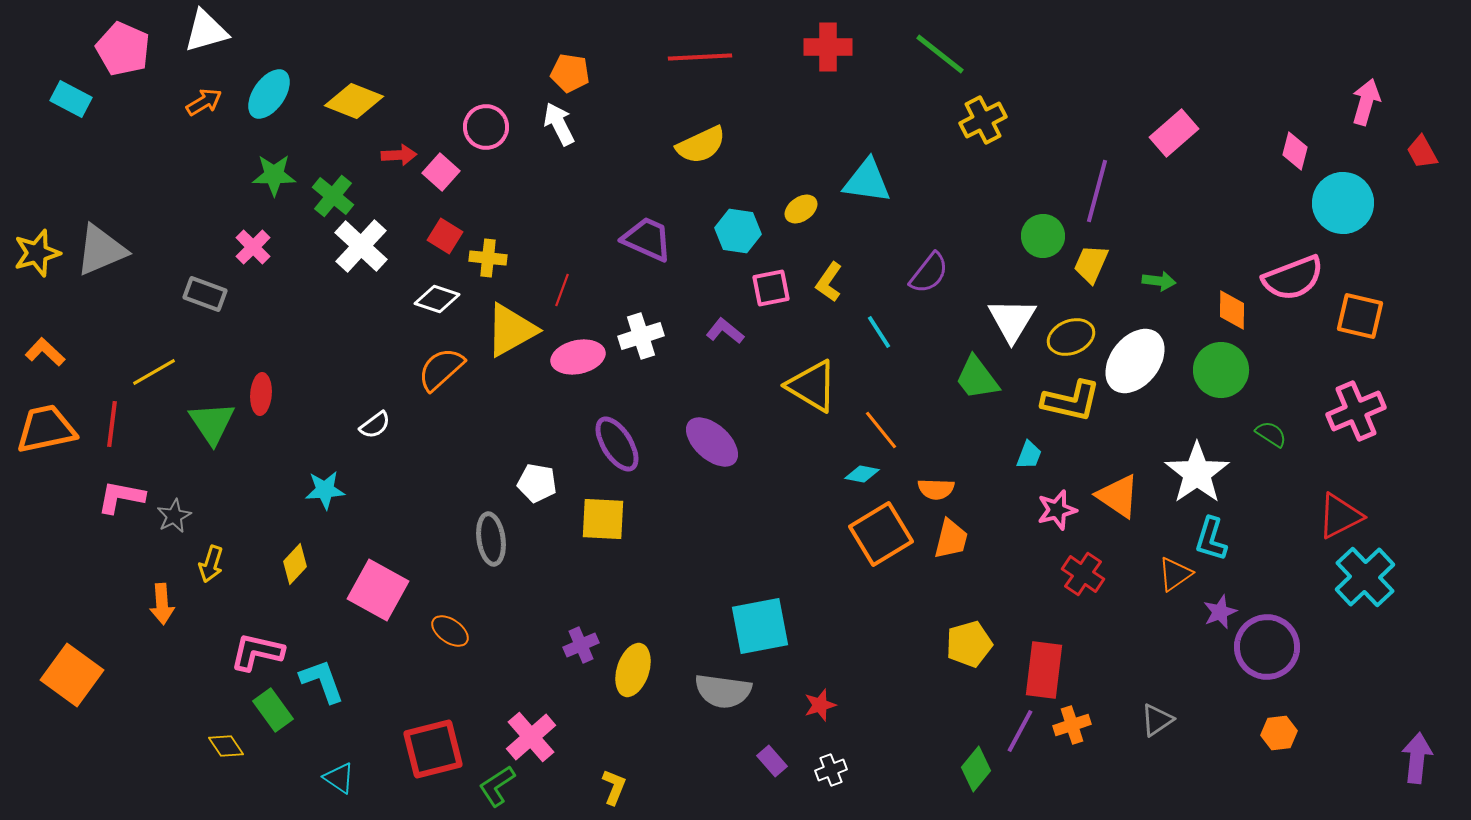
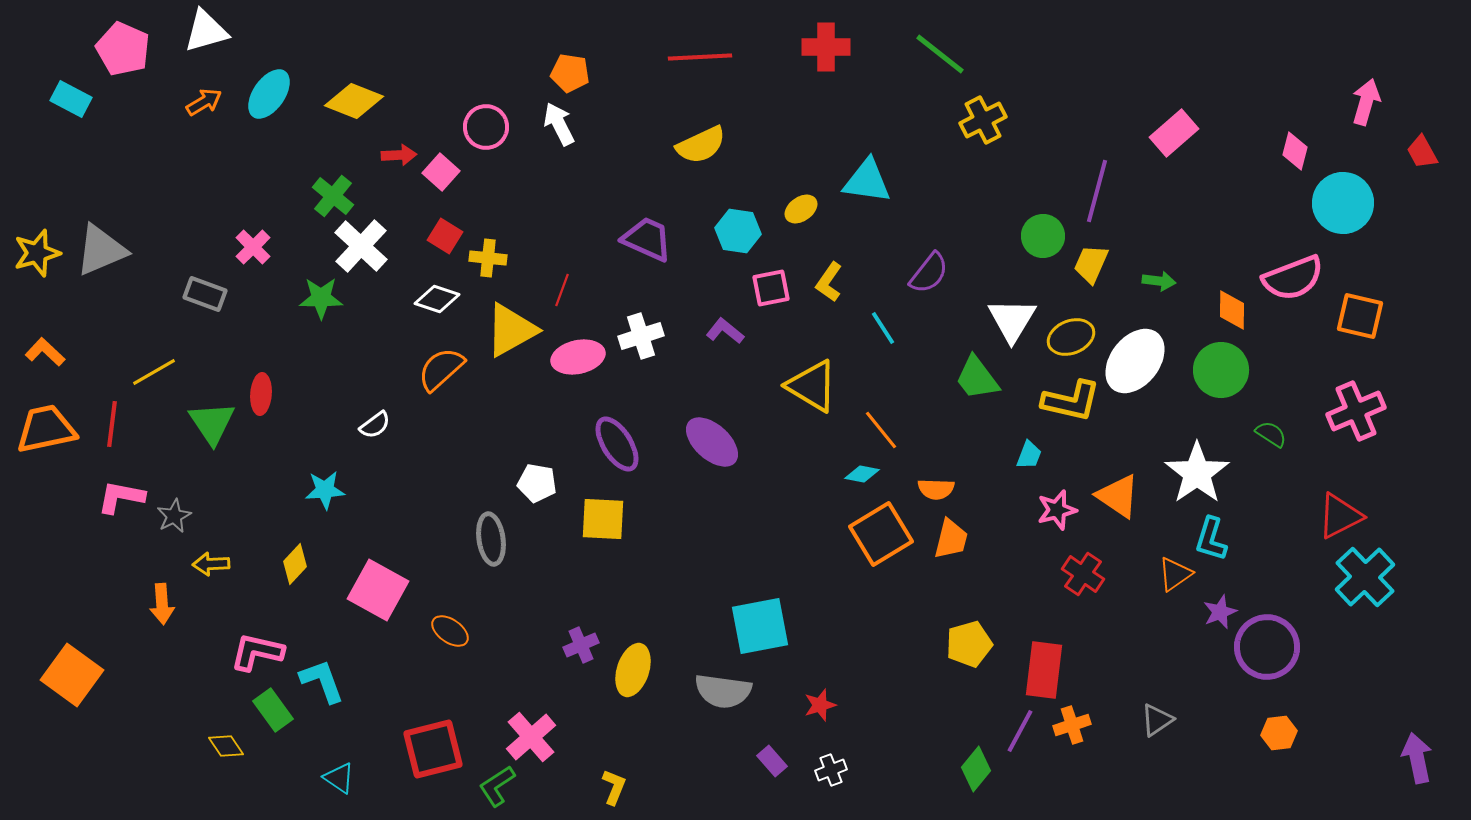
red cross at (828, 47): moved 2 px left
green star at (274, 175): moved 47 px right, 123 px down
cyan line at (879, 332): moved 4 px right, 4 px up
yellow arrow at (211, 564): rotated 69 degrees clockwise
purple arrow at (1417, 758): rotated 18 degrees counterclockwise
